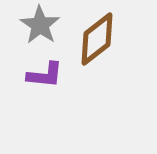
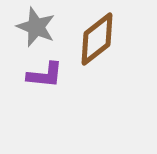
gray star: moved 4 px left, 2 px down; rotated 12 degrees counterclockwise
